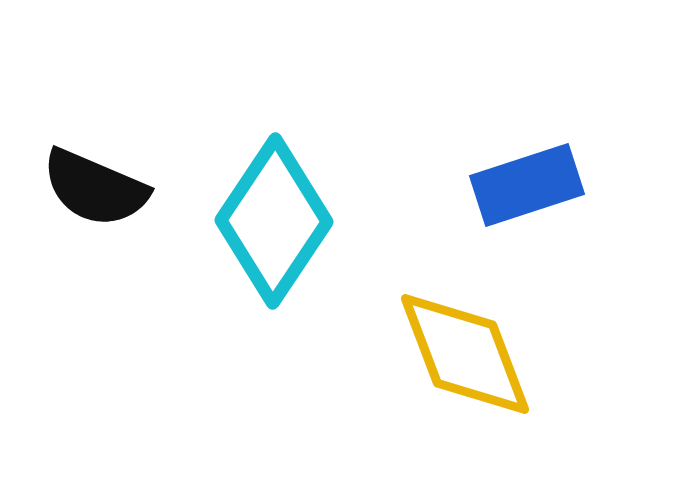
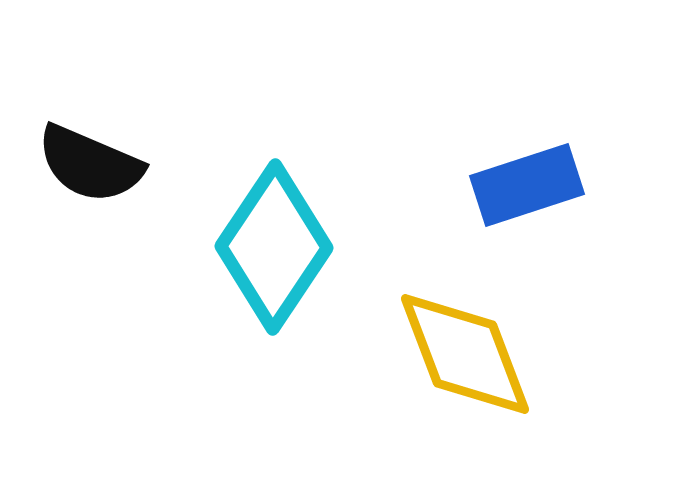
black semicircle: moved 5 px left, 24 px up
cyan diamond: moved 26 px down
